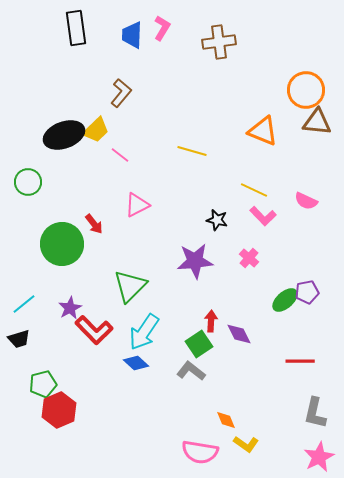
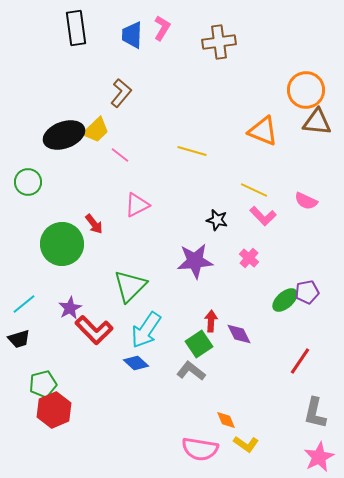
cyan arrow at (144, 332): moved 2 px right, 2 px up
red line at (300, 361): rotated 56 degrees counterclockwise
red hexagon at (59, 410): moved 5 px left
pink semicircle at (200, 452): moved 3 px up
